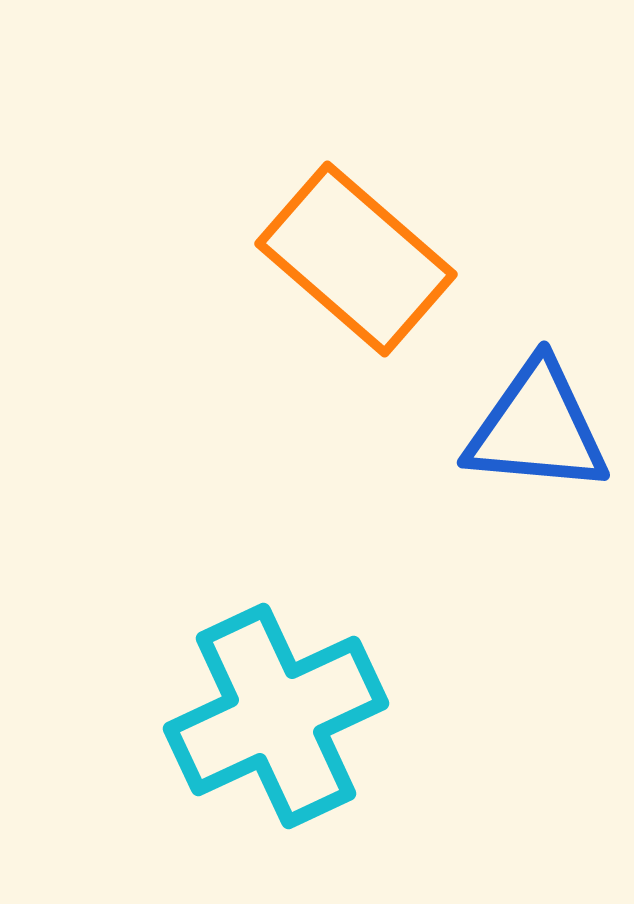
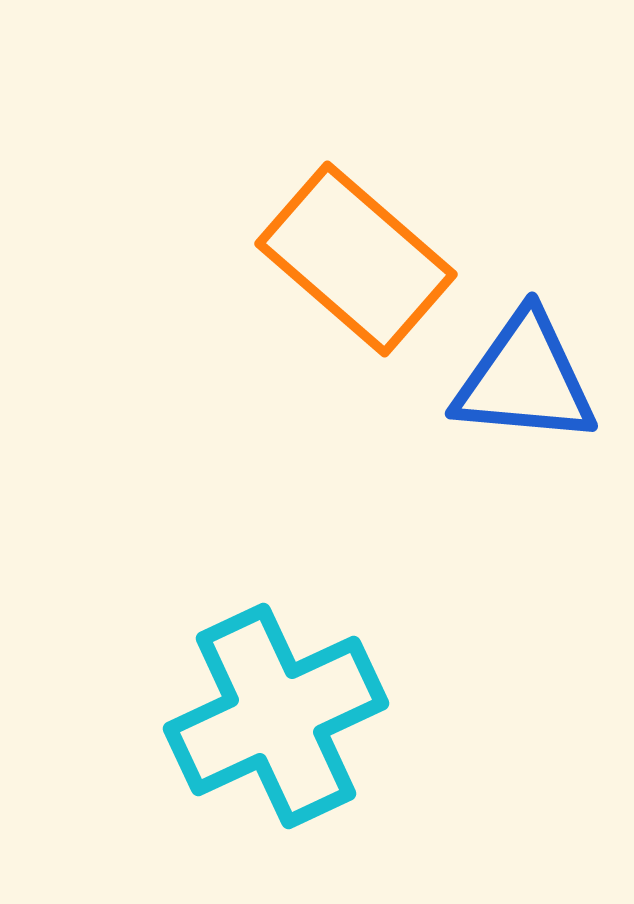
blue triangle: moved 12 px left, 49 px up
